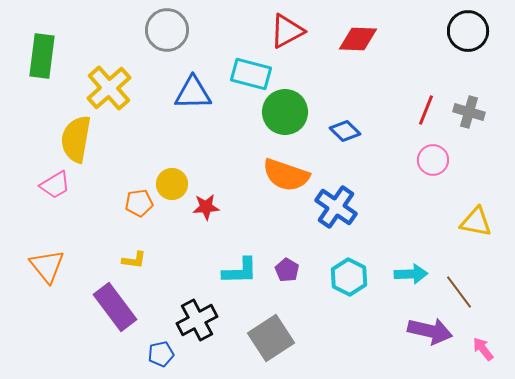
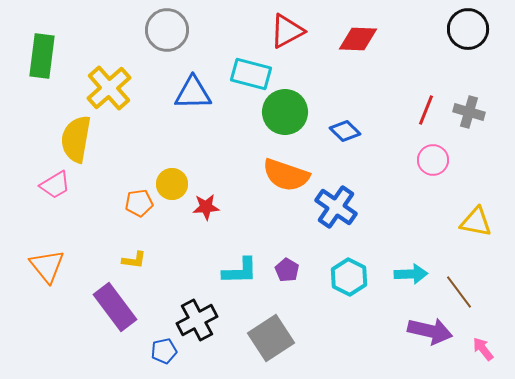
black circle: moved 2 px up
blue pentagon: moved 3 px right, 3 px up
